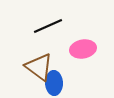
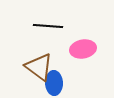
black line: rotated 28 degrees clockwise
